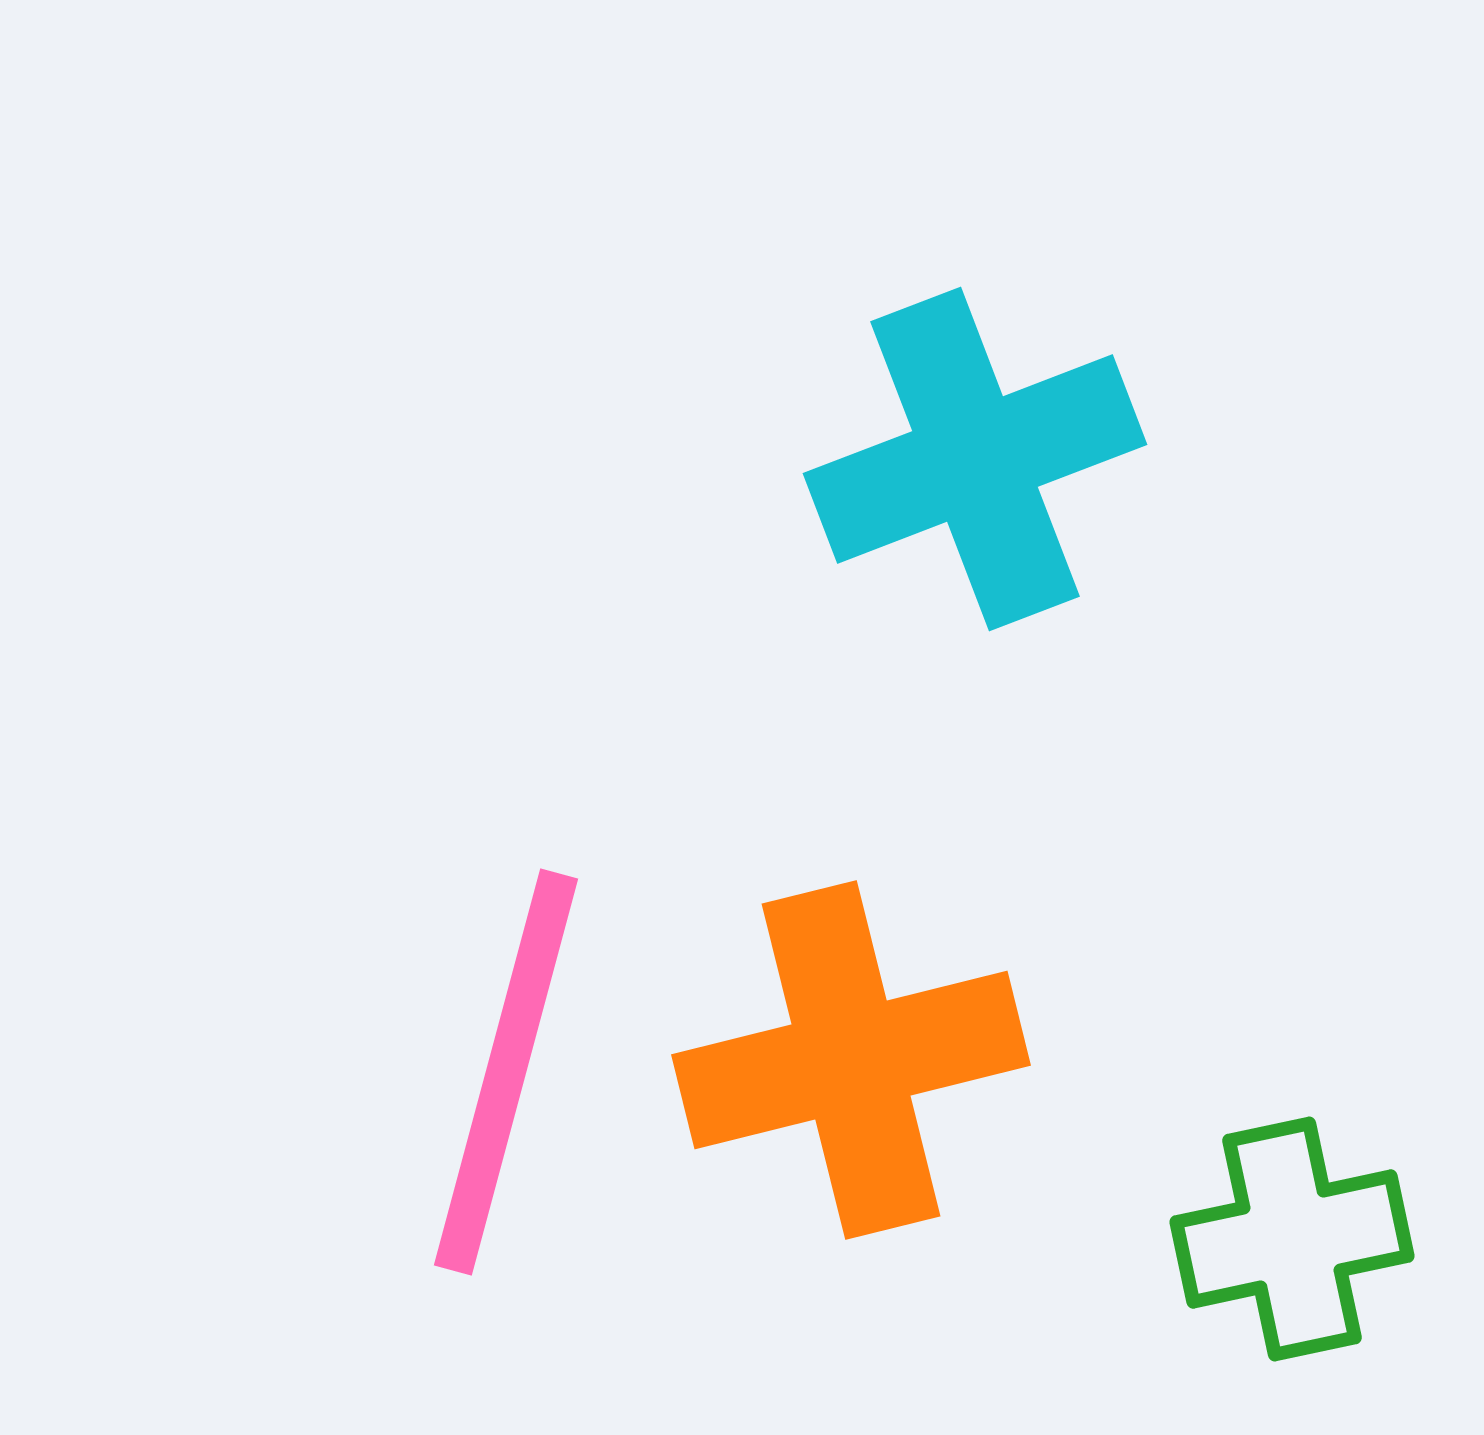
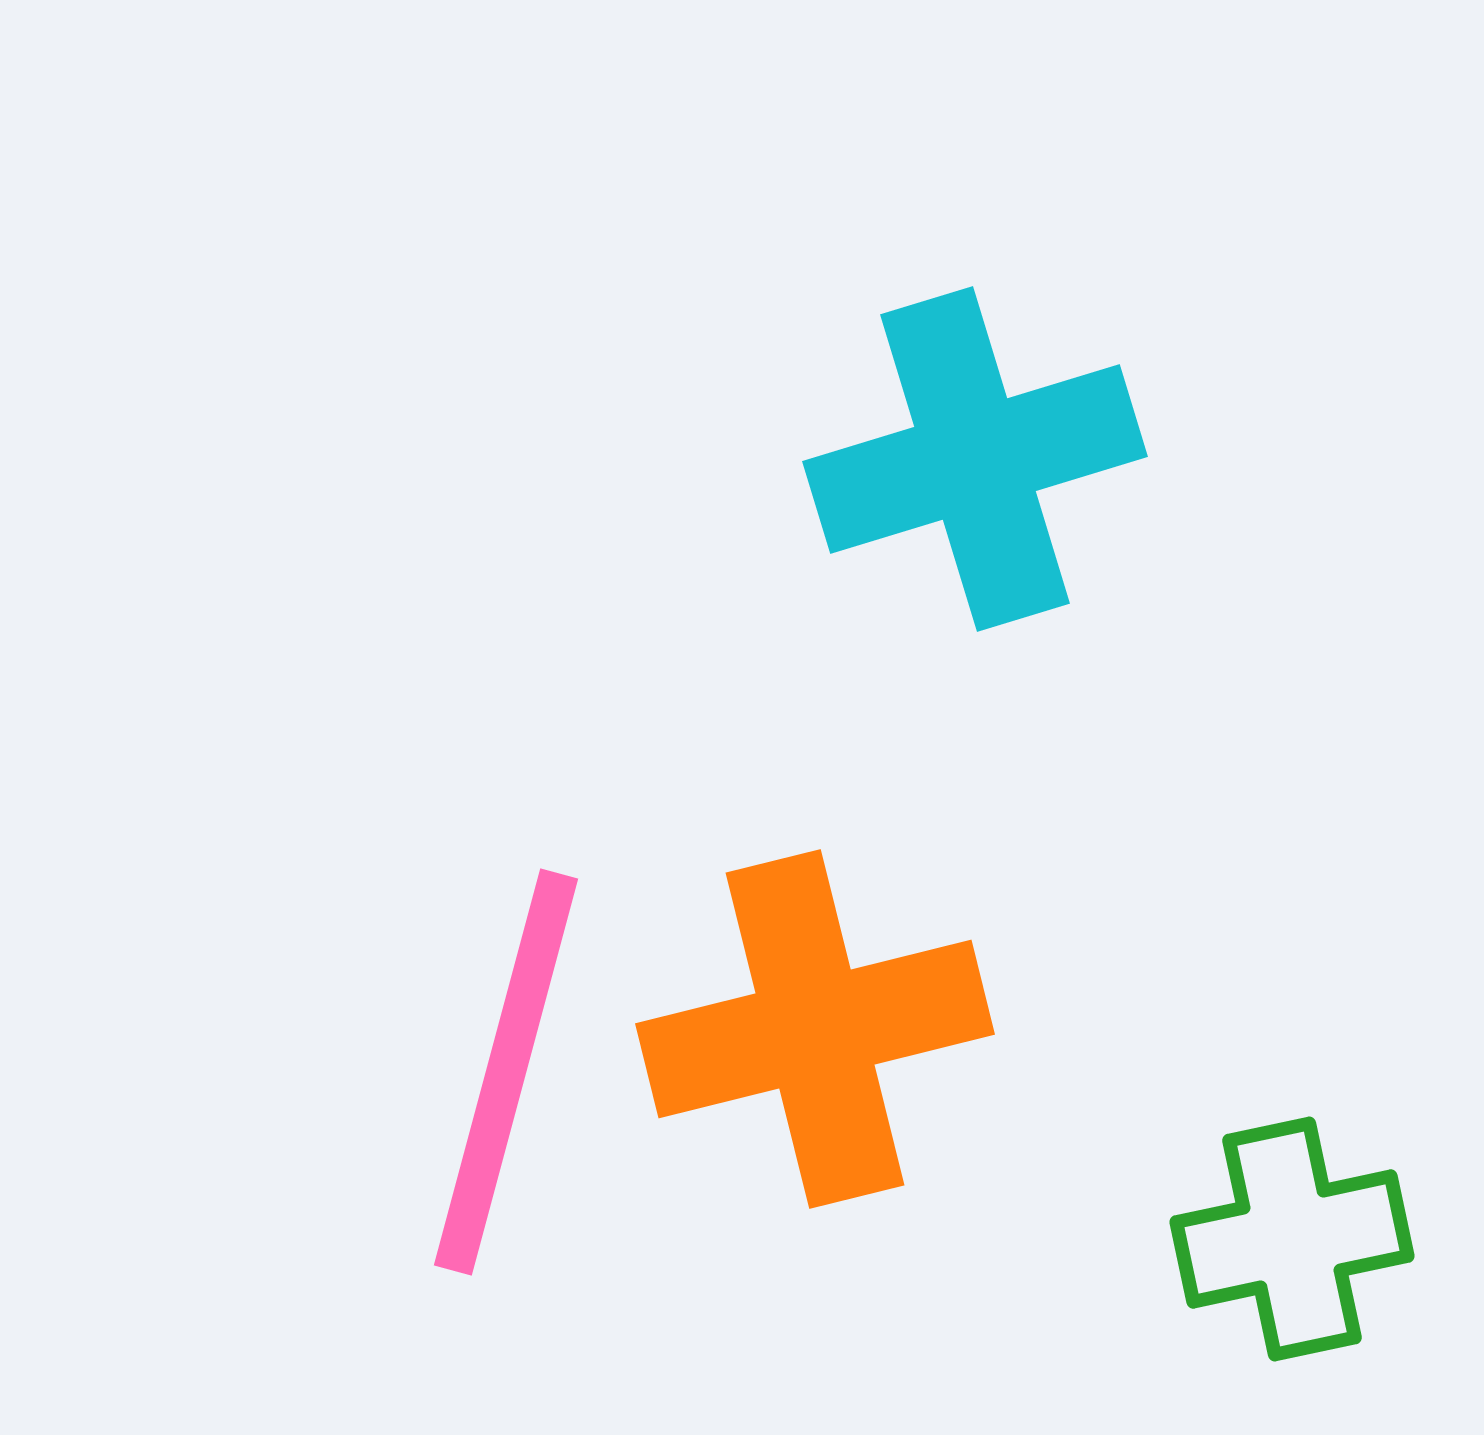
cyan cross: rotated 4 degrees clockwise
orange cross: moved 36 px left, 31 px up
